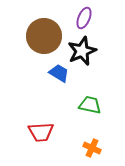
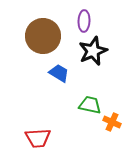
purple ellipse: moved 3 px down; rotated 20 degrees counterclockwise
brown circle: moved 1 px left
black star: moved 11 px right
red trapezoid: moved 3 px left, 6 px down
orange cross: moved 20 px right, 26 px up
